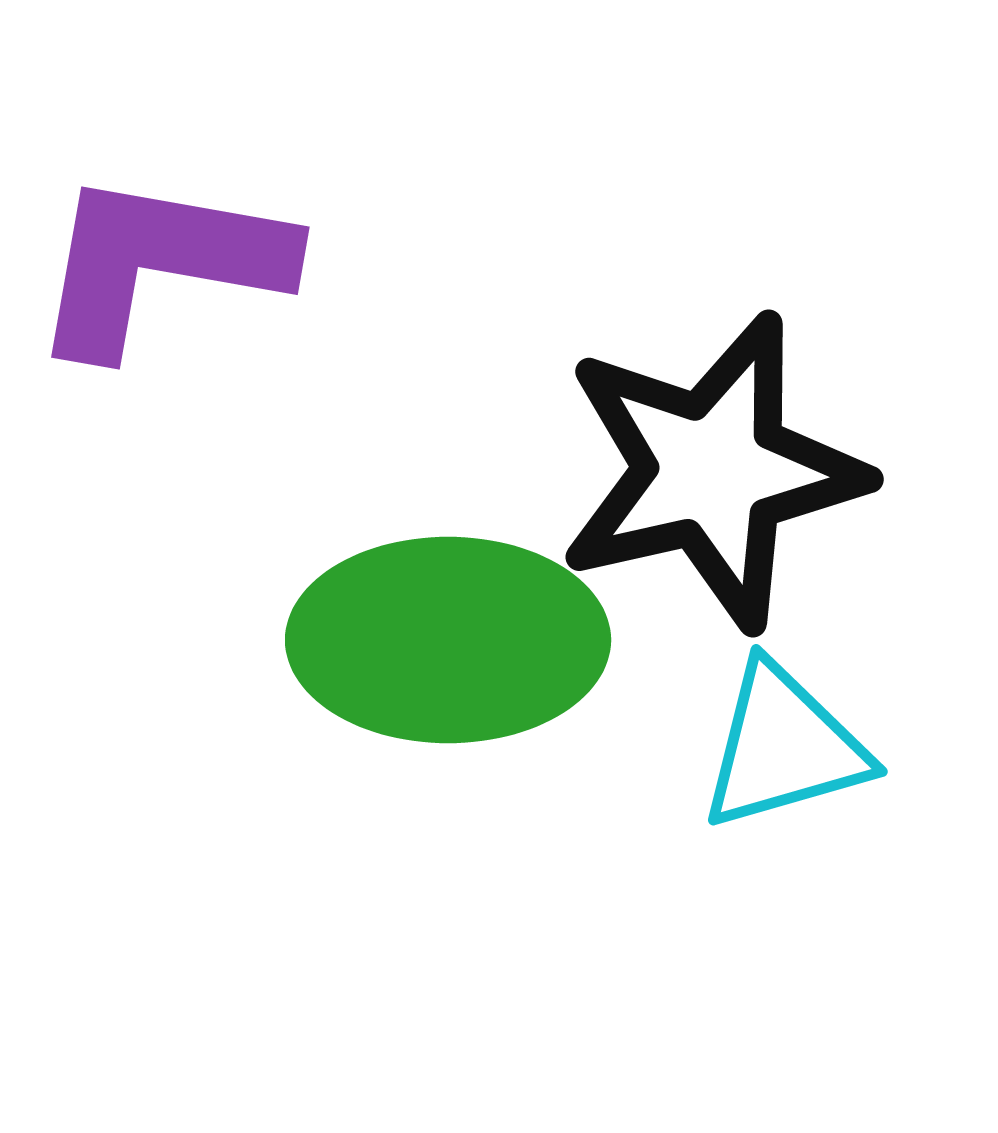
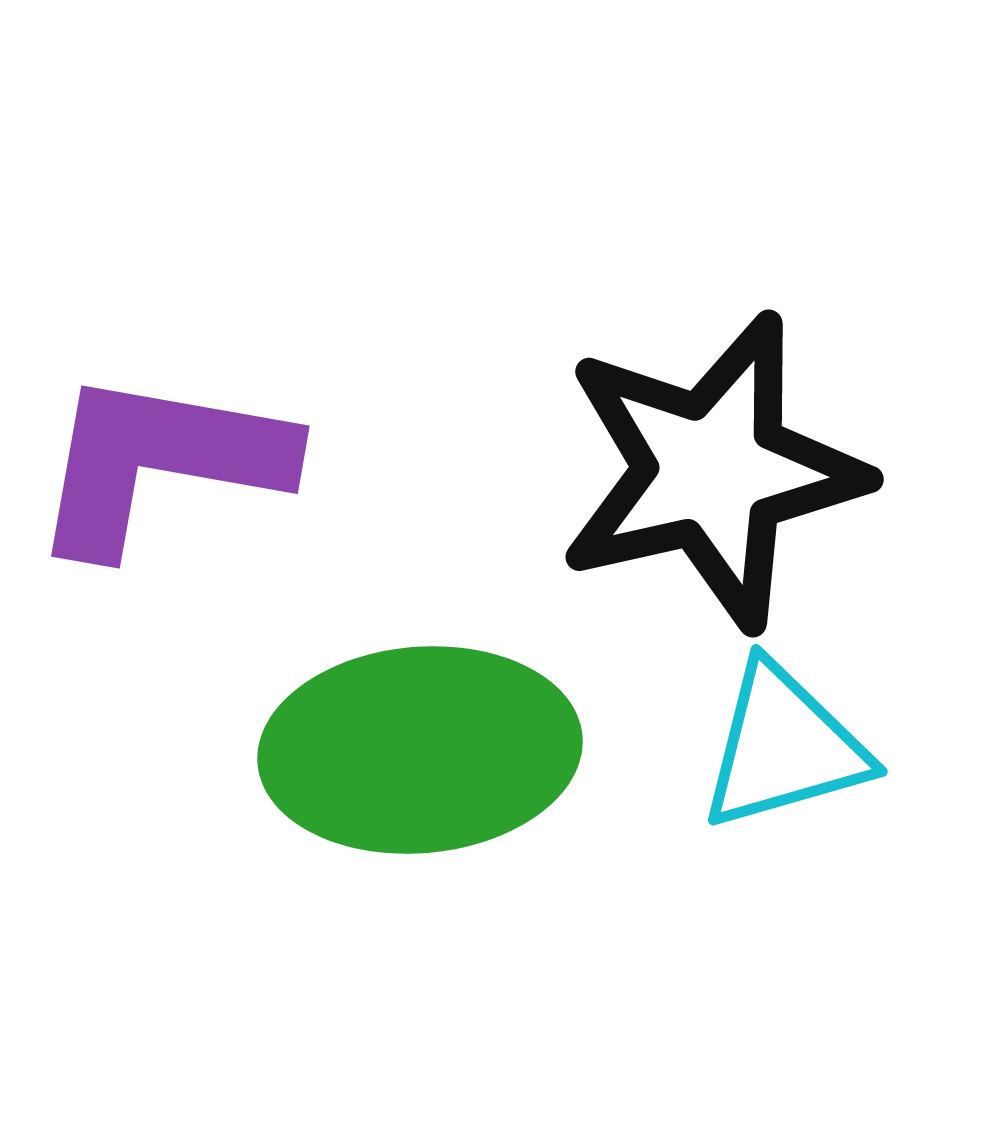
purple L-shape: moved 199 px down
green ellipse: moved 28 px left, 110 px down; rotated 5 degrees counterclockwise
